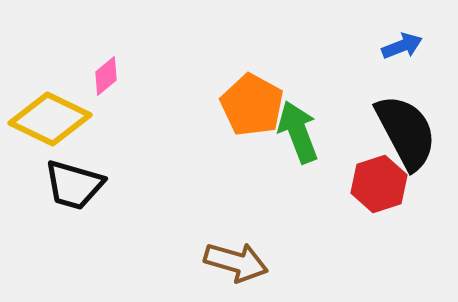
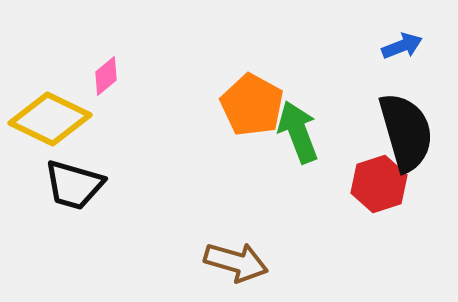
black semicircle: rotated 12 degrees clockwise
